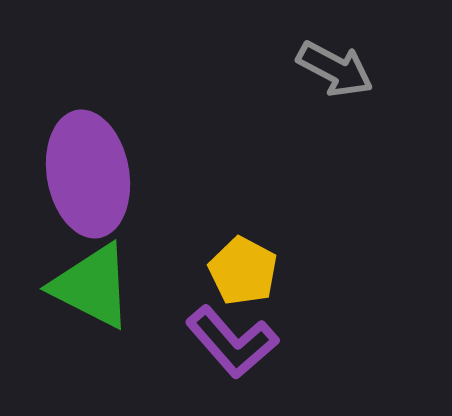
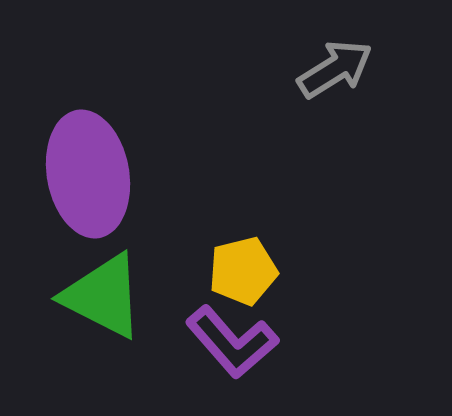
gray arrow: rotated 60 degrees counterclockwise
yellow pentagon: rotated 30 degrees clockwise
green triangle: moved 11 px right, 10 px down
